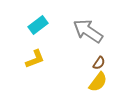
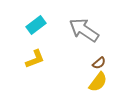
cyan rectangle: moved 2 px left
gray arrow: moved 4 px left, 1 px up
brown semicircle: rotated 16 degrees clockwise
